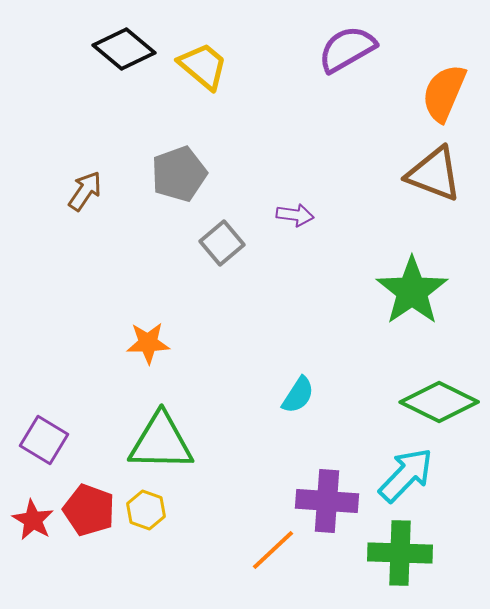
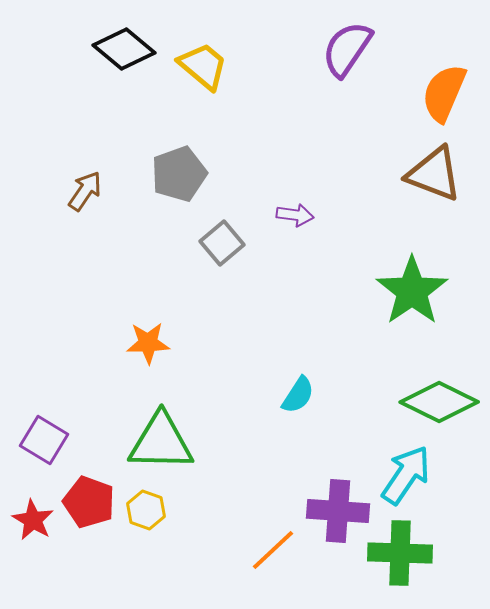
purple semicircle: rotated 26 degrees counterclockwise
cyan arrow: rotated 10 degrees counterclockwise
purple cross: moved 11 px right, 10 px down
red pentagon: moved 8 px up
